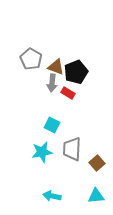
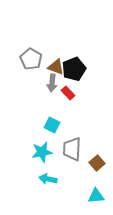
black pentagon: moved 2 px left, 3 px up
red rectangle: rotated 16 degrees clockwise
cyan arrow: moved 4 px left, 17 px up
